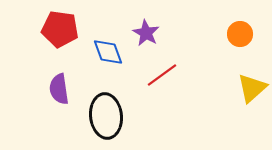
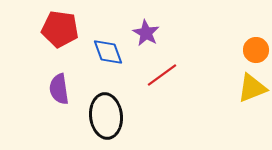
orange circle: moved 16 px right, 16 px down
yellow triangle: rotated 20 degrees clockwise
